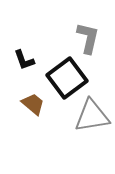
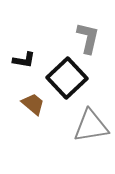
black L-shape: rotated 60 degrees counterclockwise
black square: rotated 6 degrees counterclockwise
gray triangle: moved 1 px left, 10 px down
